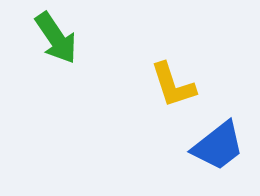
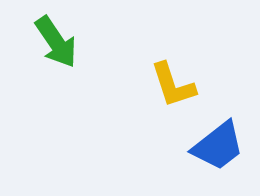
green arrow: moved 4 px down
